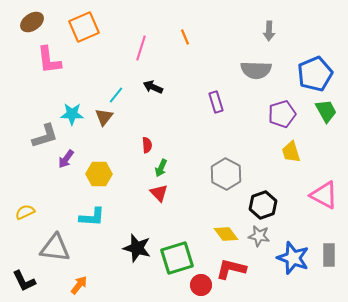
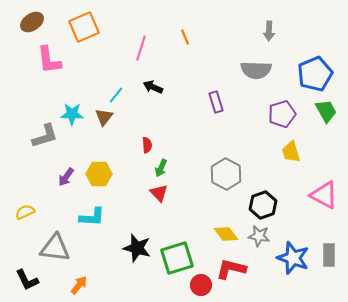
purple arrow: moved 18 px down
black L-shape: moved 3 px right, 1 px up
